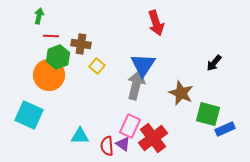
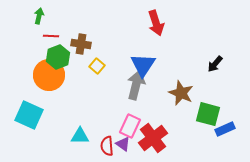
black arrow: moved 1 px right, 1 px down
